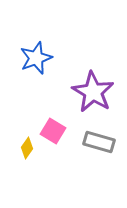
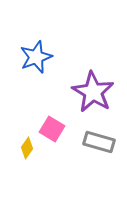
blue star: moved 1 px up
pink square: moved 1 px left, 2 px up
